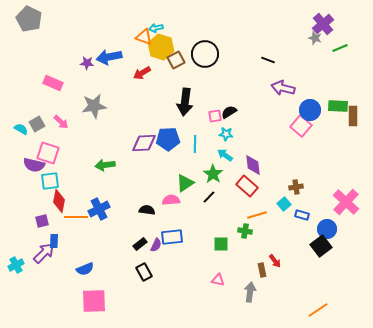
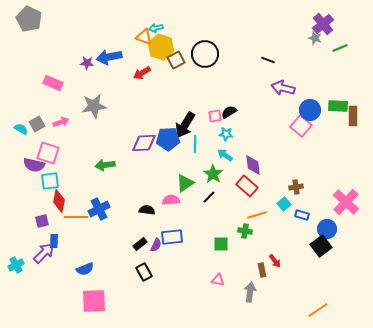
black arrow at (185, 102): moved 23 px down; rotated 24 degrees clockwise
pink arrow at (61, 122): rotated 63 degrees counterclockwise
